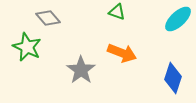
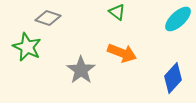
green triangle: rotated 18 degrees clockwise
gray diamond: rotated 30 degrees counterclockwise
blue diamond: rotated 24 degrees clockwise
